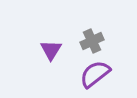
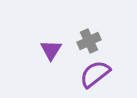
gray cross: moved 3 px left
